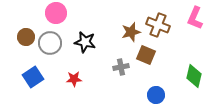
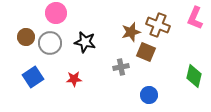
brown square: moved 3 px up
blue circle: moved 7 px left
